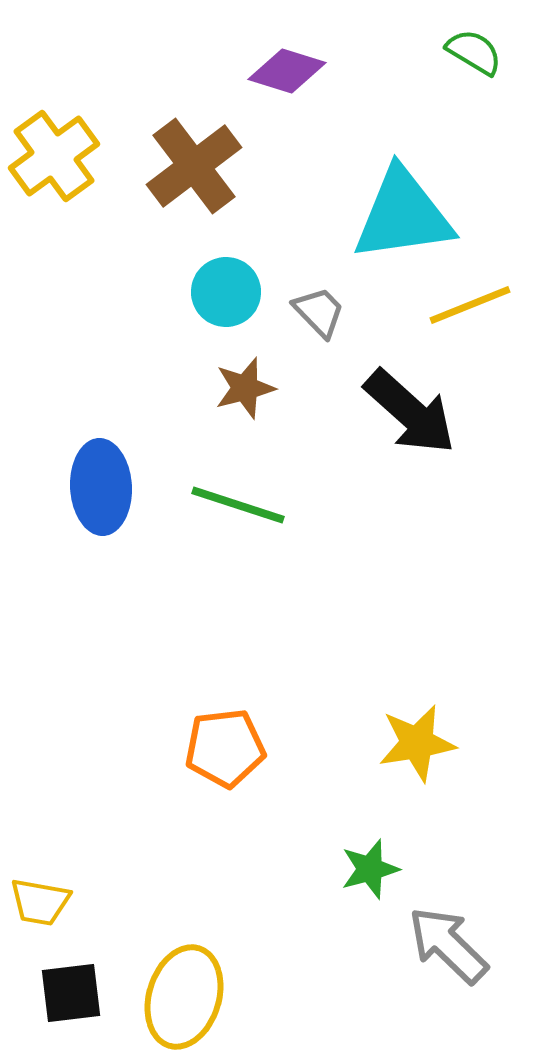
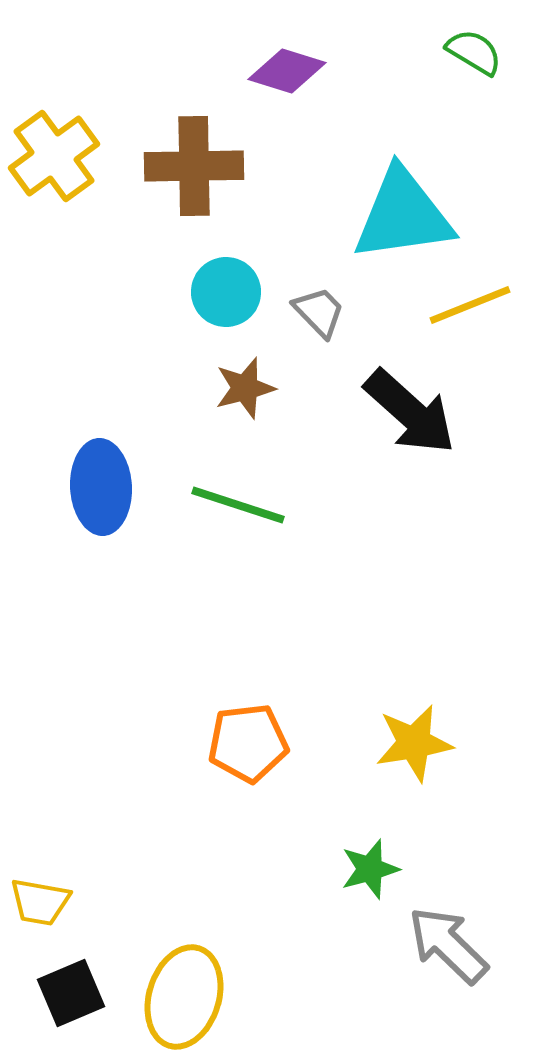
brown cross: rotated 36 degrees clockwise
yellow star: moved 3 px left
orange pentagon: moved 23 px right, 5 px up
black square: rotated 16 degrees counterclockwise
